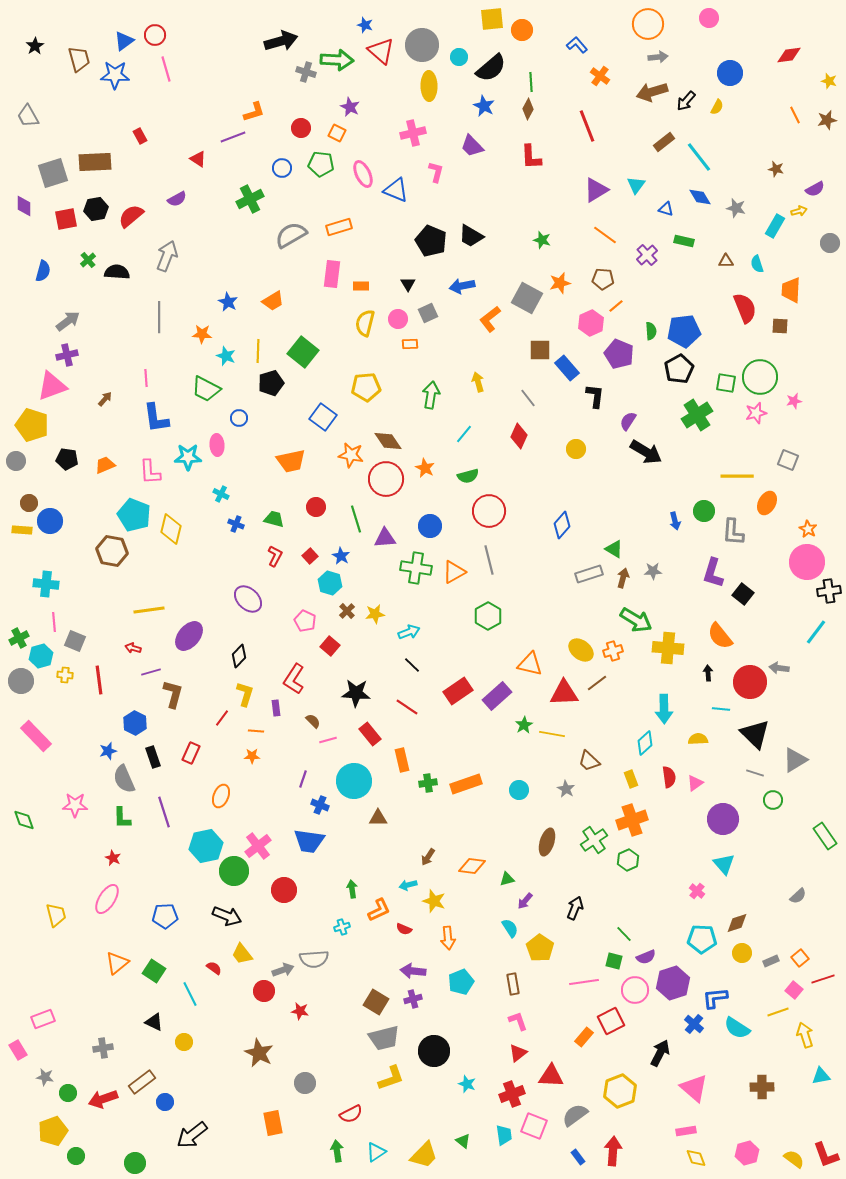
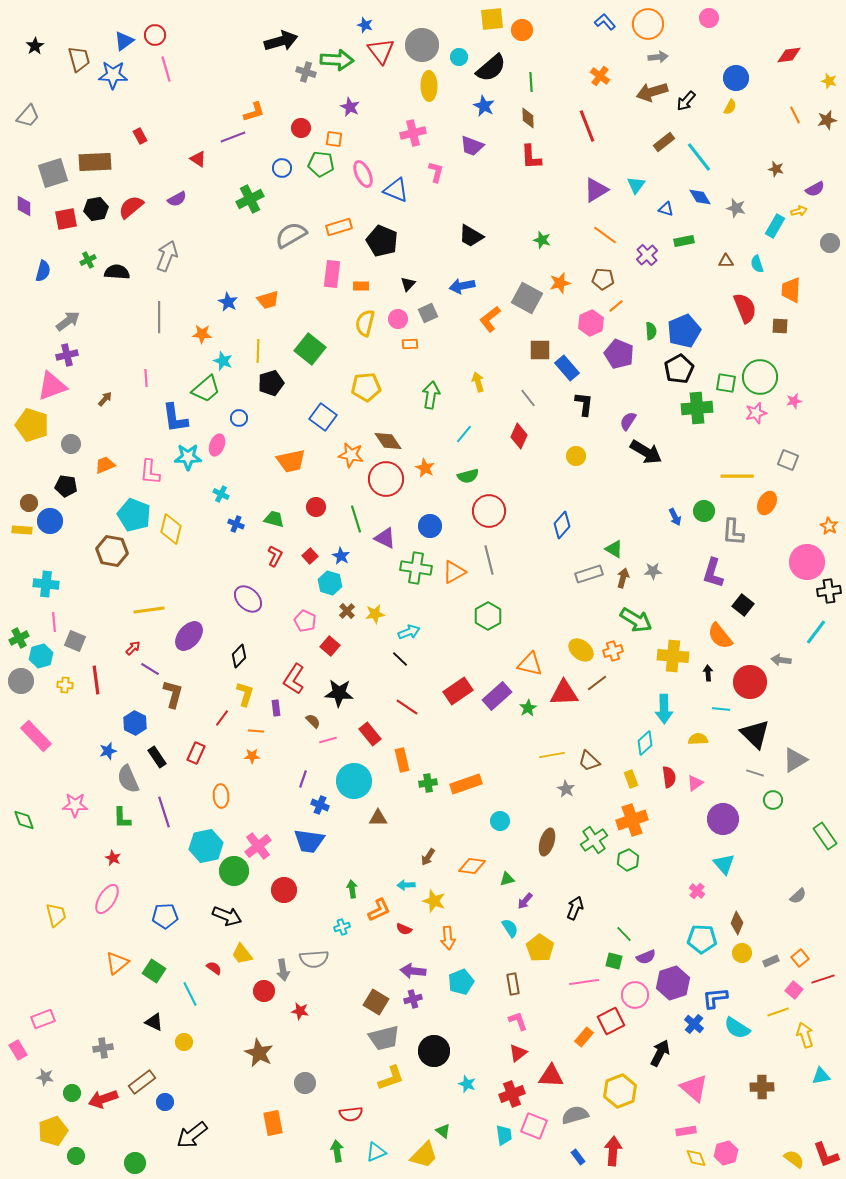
blue L-shape at (577, 45): moved 28 px right, 23 px up
red triangle at (381, 51): rotated 12 degrees clockwise
blue circle at (730, 73): moved 6 px right, 5 px down
blue star at (115, 75): moved 2 px left
yellow semicircle at (717, 107): moved 13 px right
brown diamond at (528, 109): moved 9 px down; rotated 30 degrees counterclockwise
gray trapezoid at (28, 116): rotated 110 degrees counterclockwise
orange square at (337, 133): moved 3 px left, 6 px down; rotated 18 degrees counterclockwise
purple trapezoid at (472, 146): rotated 25 degrees counterclockwise
red semicircle at (131, 216): moved 9 px up
black pentagon at (431, 241): moved 49 px left
green rectangle at (684, 241): rotated 24 degrees counterclockwise
green cross at (88, 260): rotated 14 degrees clockwise
black triangle at (408, 284): rotated 14 degrees clockwise
orange trapezoid at (273, 301): moved 5 px left, 1 px up; rotated 15 degrees clockwise
blue pentagon at (684, 331): rotated 16 degrees counterclockwise
green square at (303, 352): moved 7 px right, 3 px up
cyan star at (226, 356): moved 3 px left, 5 px down
green trapezoid at (206, 389): rotated 68 degrees counterclockwise
black L-shape at (595, 396): moved 11 px left, 8 px down
green cross at (697, 415): moved 7 px up; rotated 28 degrees clockwise
blue L-shape at (156, 418): moved 19 px right
pink ellipse at (217, 445): rotated 25 degrees clockwise
yellow circle at (576, 449): moved 7 px down
black pentagon at (67, 459): moved 1 px left, 27 px down
gray circle at (16, 461): moved 55 px right, 17 px up
pink L-shape at (150, 472): rotated 8 degrees clockwise
blue arrow at (675, 521): moved 4 px up; rotated 12 degrees counterclockwise
orange star at (808, 529): moved 21 px right, 3 px up
purple triangle at (385, 538): rotated 30 degrees clockwise
black square at (743, 594): moved 11 px down
red arrow at (133, 648): rotated 119 degrees clockwise
yellow cross at (668, 648): moved 5 px right, 8 px down
black line at (412, 665): moved 12 px left, 6 px up
gray arrow at (779, 668): moved 2 px right, 8 px up
purple line at (151, 672): moved 1 px left, 3 px up; rotated 48 degrees clockwise
yellow cross at (65, 675): moved 10 px down
red line at (99, 680): moved 3 px left
black star at (356, 693): moved 17 px left
green star at (524, 725): moved 4 px right, 17 px up
yellow line at (552, 734): moved 21 px down; rotated 20 degrees counterclockwise
red rectangle at (191, 753): moved 5 px right
black rectangle at (153, 757): moved 4 px right; rotated 15 degrees counterclockwise
gray semicircle at (124, 779): moved 4 px right
cyan circle at (519, 790): moved 19 px left, 31 px down
orange ellipse at (221, 796): rotated 25 degrees counterclockwise
cyan arrow at (408, 885): moved 2 px left; rotated 12 degrees clockwise
brown diamond at (737, 923): rotated 50 degrees counterclockwise
gray arrow at (283, 970): rotated 100 degrees clockwise
pink circle at (635, 990): moved 5 px down
green circle at (68, 1093): moved 4 px right
red semicircle at (351, 1114): rotated 20 degrees clockwise
gray semicircle at (575, 1115): rotated 20 degrees clockwise
green triangle at (463, 1141): moved 20 px left, 10 px up
cyan triangle at (376, 1152): rotated 10 degrees clockwise
pink hexagon at (747, 1153): moved 21 px left
